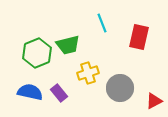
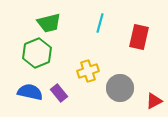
cyan line: moved 2 px left; rotated 36 degrees clockwise
green trapezoid: moved 19 px left, 22 px up
yellow cross: moved 2 px up
